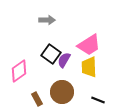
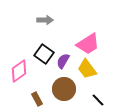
gray arrow: moved 2 px left
pink trapezoid: moved 1 px left, 1 px up
black square: moved 7 px left
purple semicircle: moved 1 px left, 1 px down
yellow trapezoid: moved 2 px left, 2 px down; rotated 35 degrees counterclockwise
brown circle: moved 2 px right, 3 px up
black line: rotated 24 degrees clockwise
